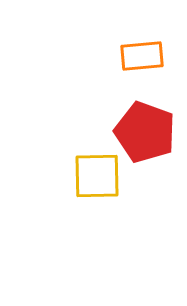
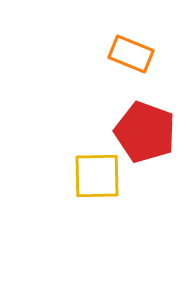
orange rectangle: moved 11 px left, 2 px up; rotated 27 degrees clockwise
